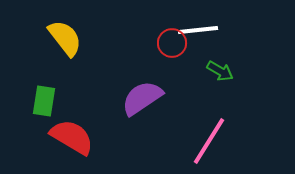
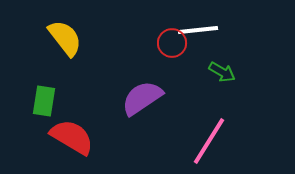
green arrow: moved 2 px right, 1 px down
